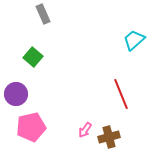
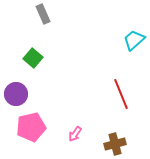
green square: moved 1 px down
pink arrow: moved 10 px left, 4 px down
brown cross: moved 6 px right, 7 px down
